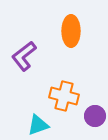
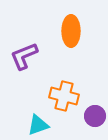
purple L-shape: rotated 16 degrees clockwise
